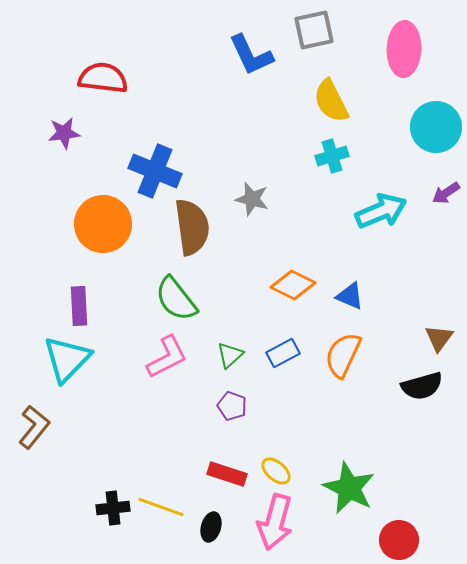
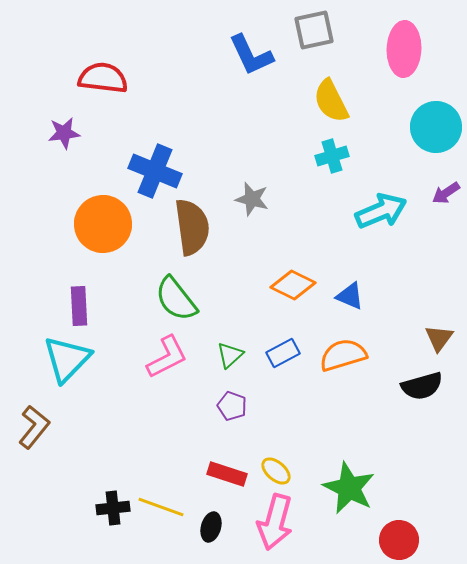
orange semicircle: rotated 48 degrees clockwise
